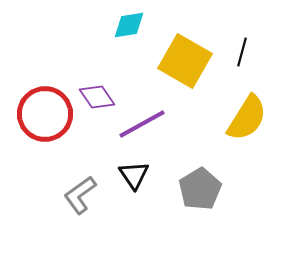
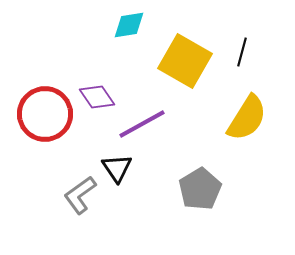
black triangle: moved 17 px left, 7 px up
